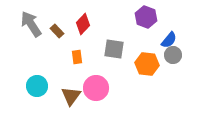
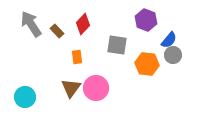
purple hexagon: moved 3 px down
gray square: moved 3 px right, 4 px up
cyan circle: moved 12 px left, 11 px down
brown triangle: moved 8 px up
